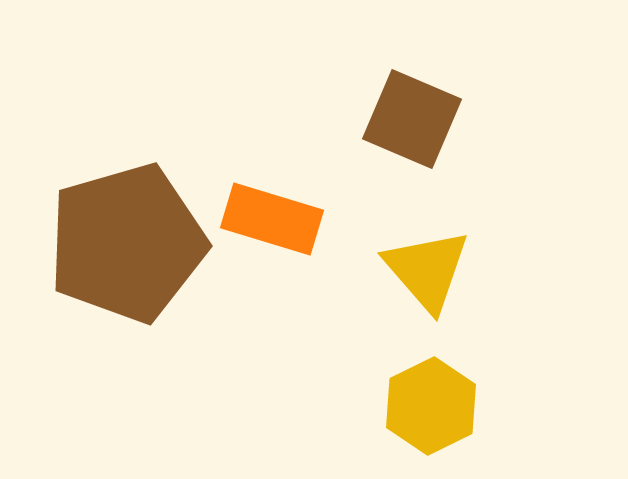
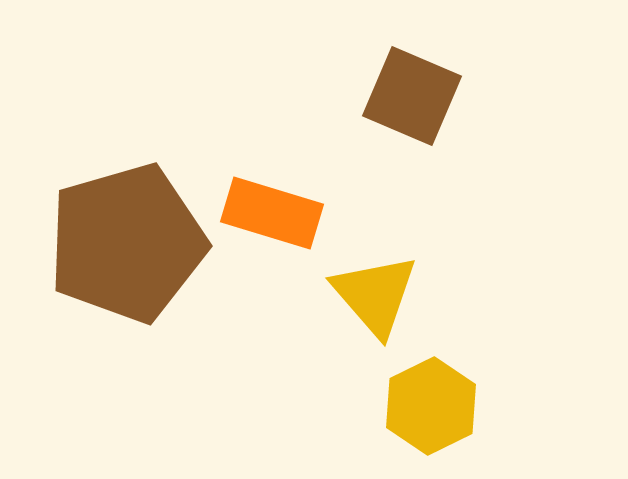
brown square: moved 23 px up
orange rectangle: moved 6 px up
yellow triangle: moved 52 px left, 25 px down
